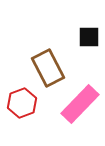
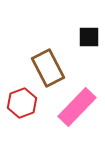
pink rectangle: moved 3 px left, 3 px down
